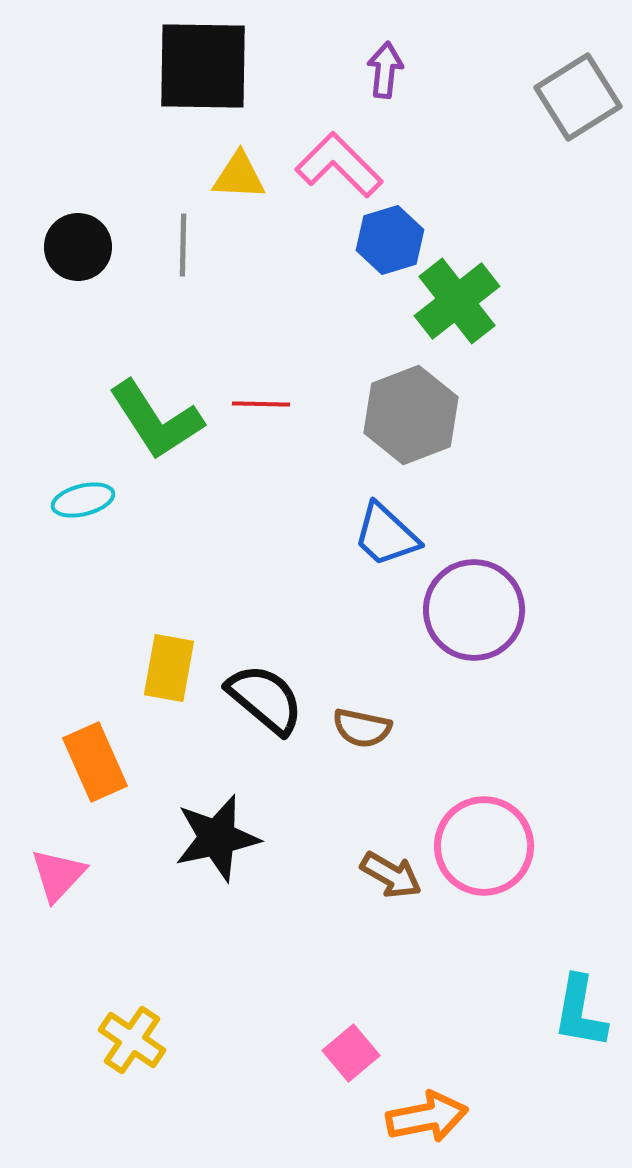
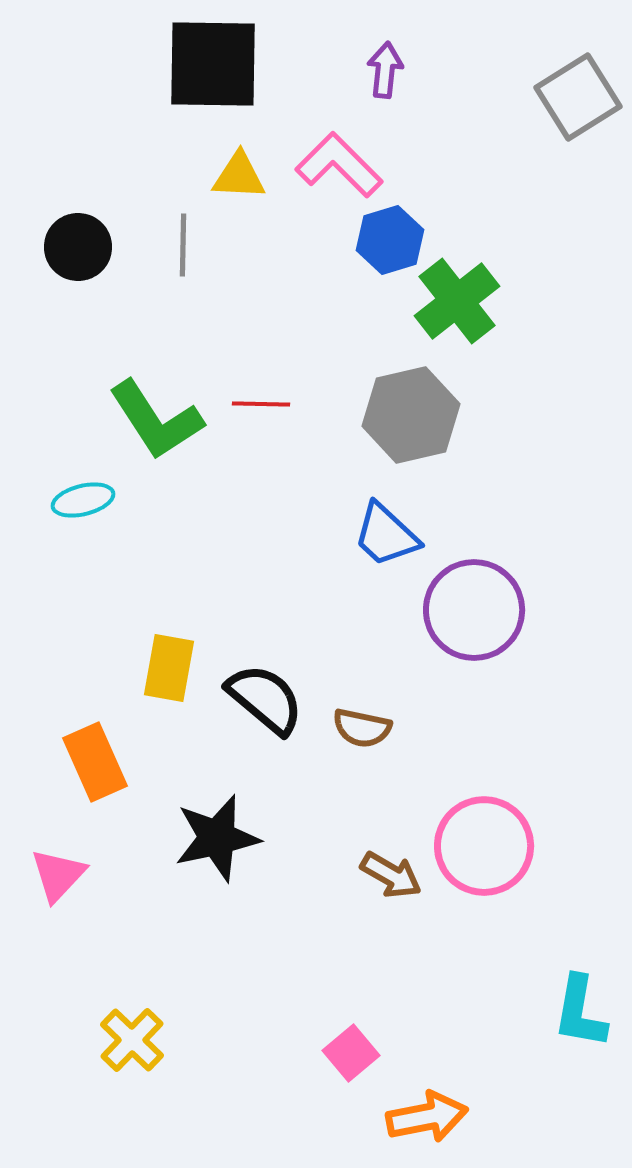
black square: moved 10 px right, 2 px up
gray hexagon: rotated 8 degrees clockwise
yellow cross: rotated 10 degrees clockwise
